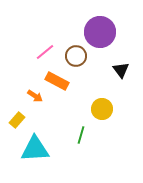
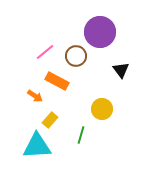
yellow rectangle: moved 33 px right
cyan triangle: moved 2 px right, 3 px up
